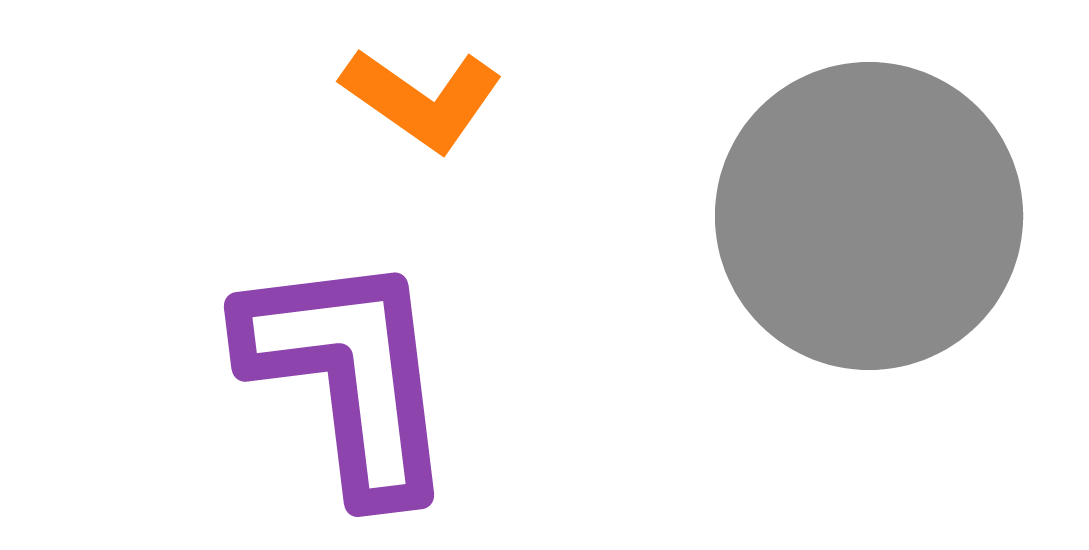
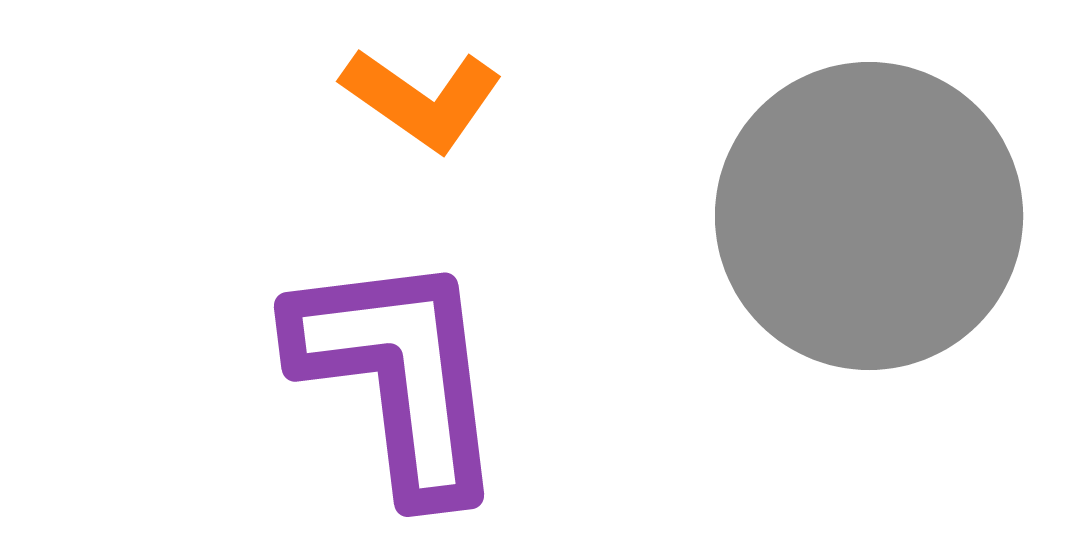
purple L-shape: moved 50 px right
